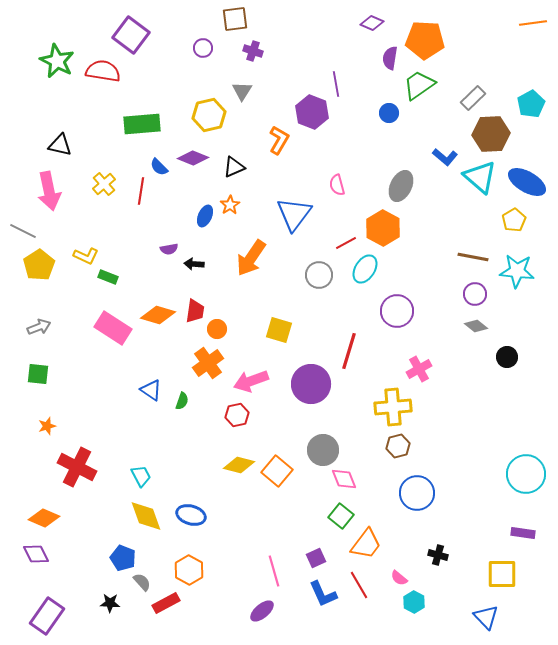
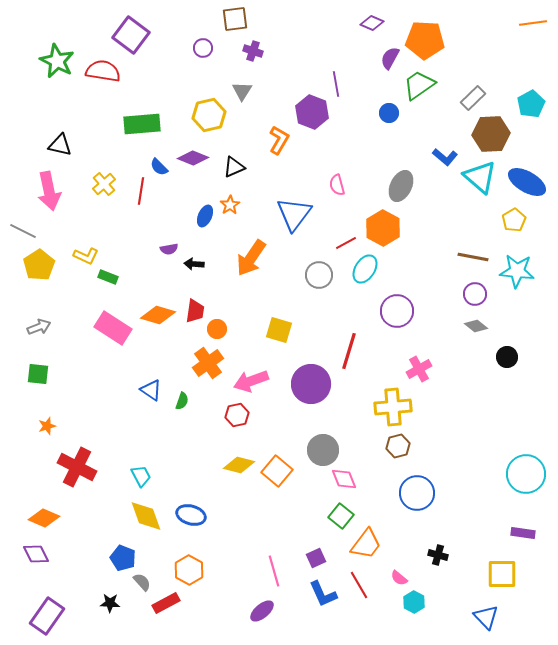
purple semicircle at (390, 58): rotated 20 degrees clockwise
